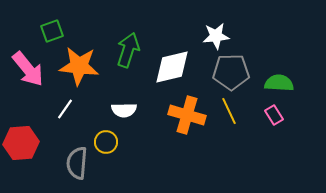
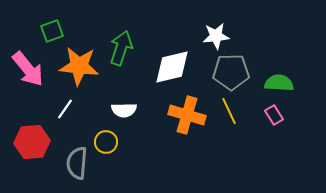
green arrow: moved 7 px left, 2 px up
red hexagon: moved 11 px right, 1 px up
